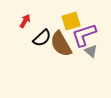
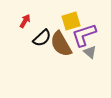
gray triangle: moved 1 px left, 1 px down
